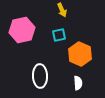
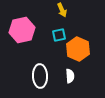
orange hexagon: moved 2 px left, 5 px up
white semicircle: moved 8 px left, 7 px up
